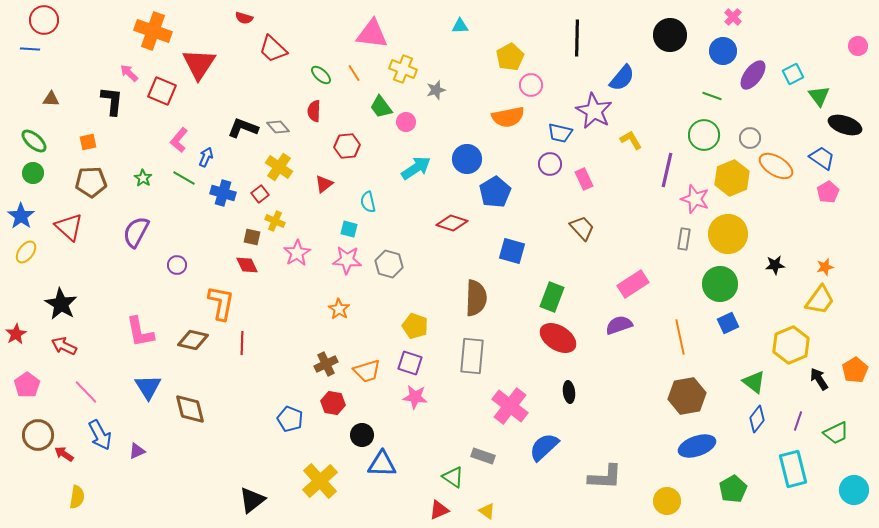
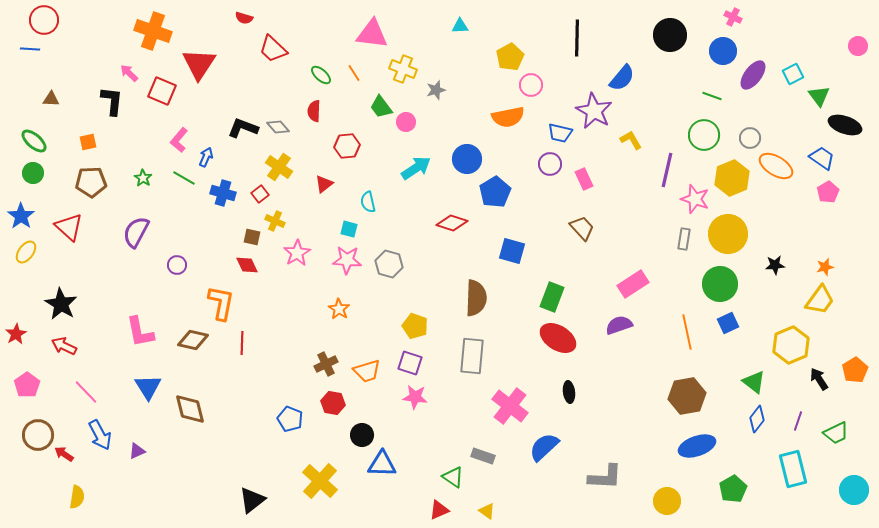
pink cross at (733, 17): rotated 18 degrees counterclockwise
orange line at (680, 337): moved 7 px right, 5 px up
yellow cross at (320, 481): rotated 6 degrees counterclockwise
